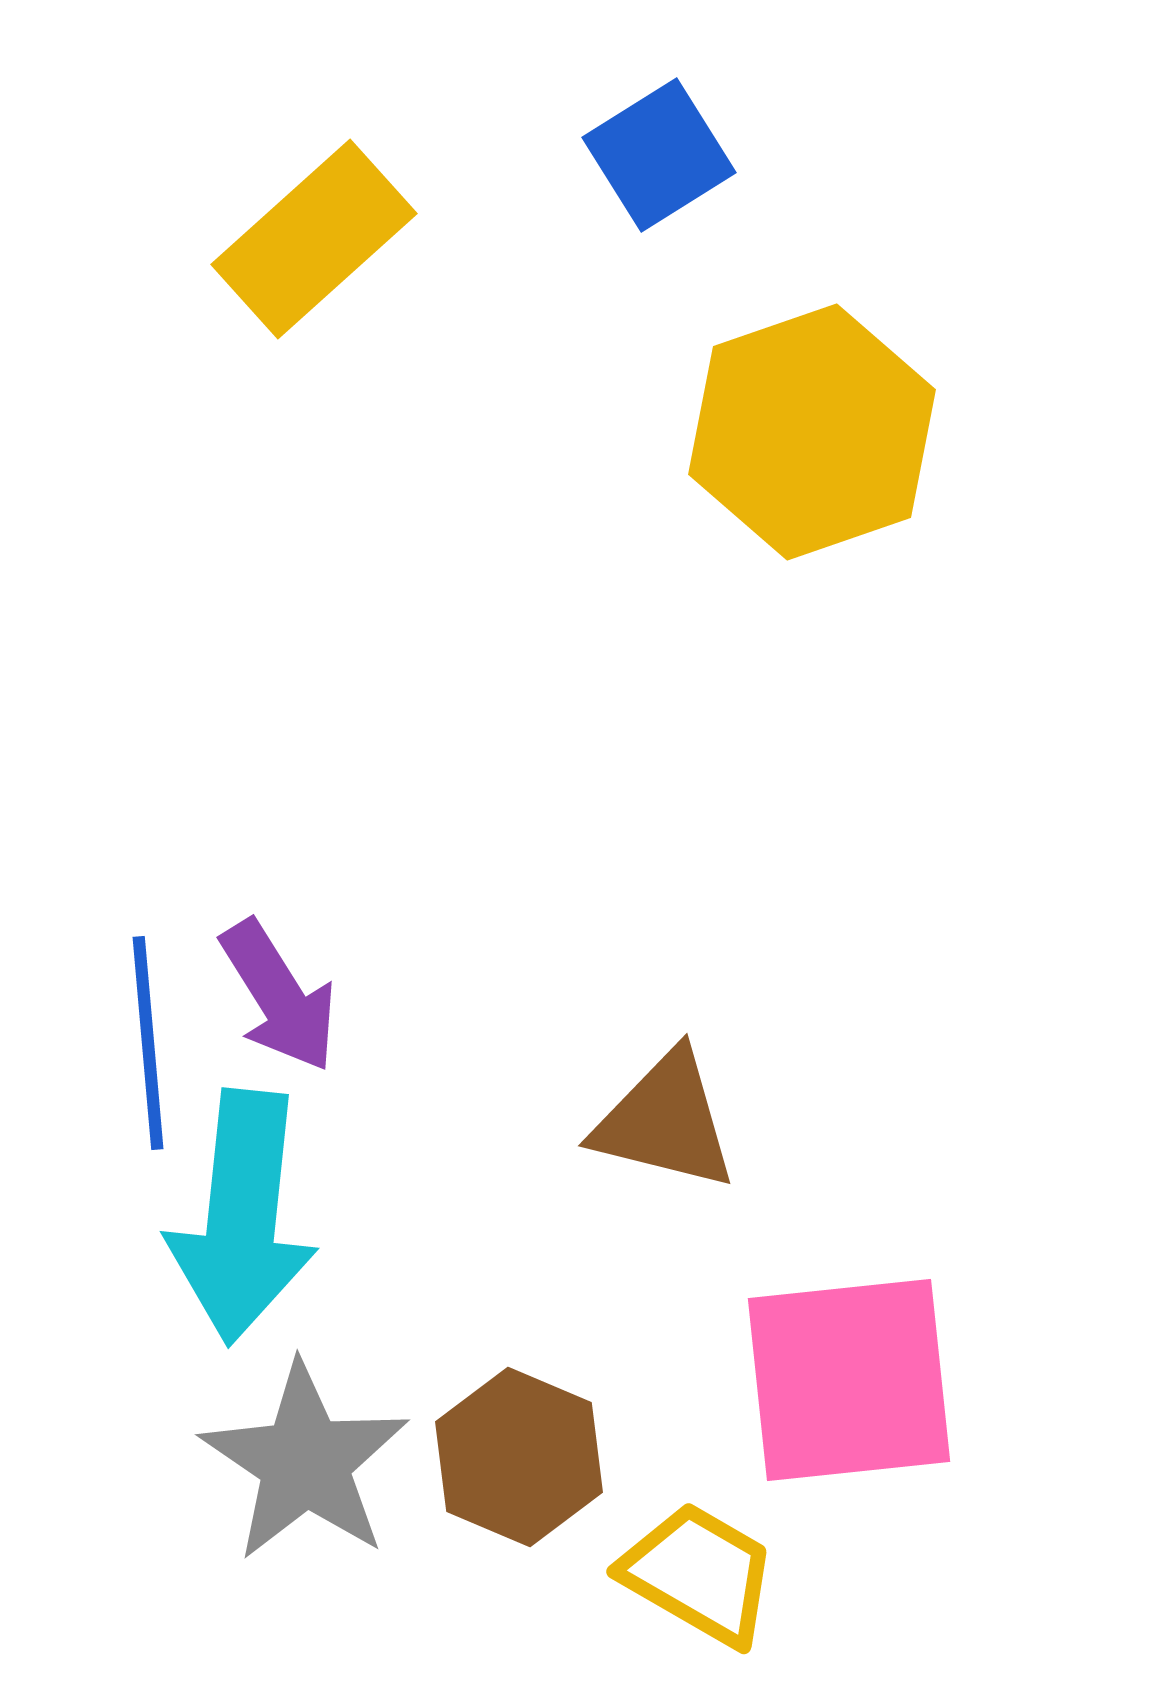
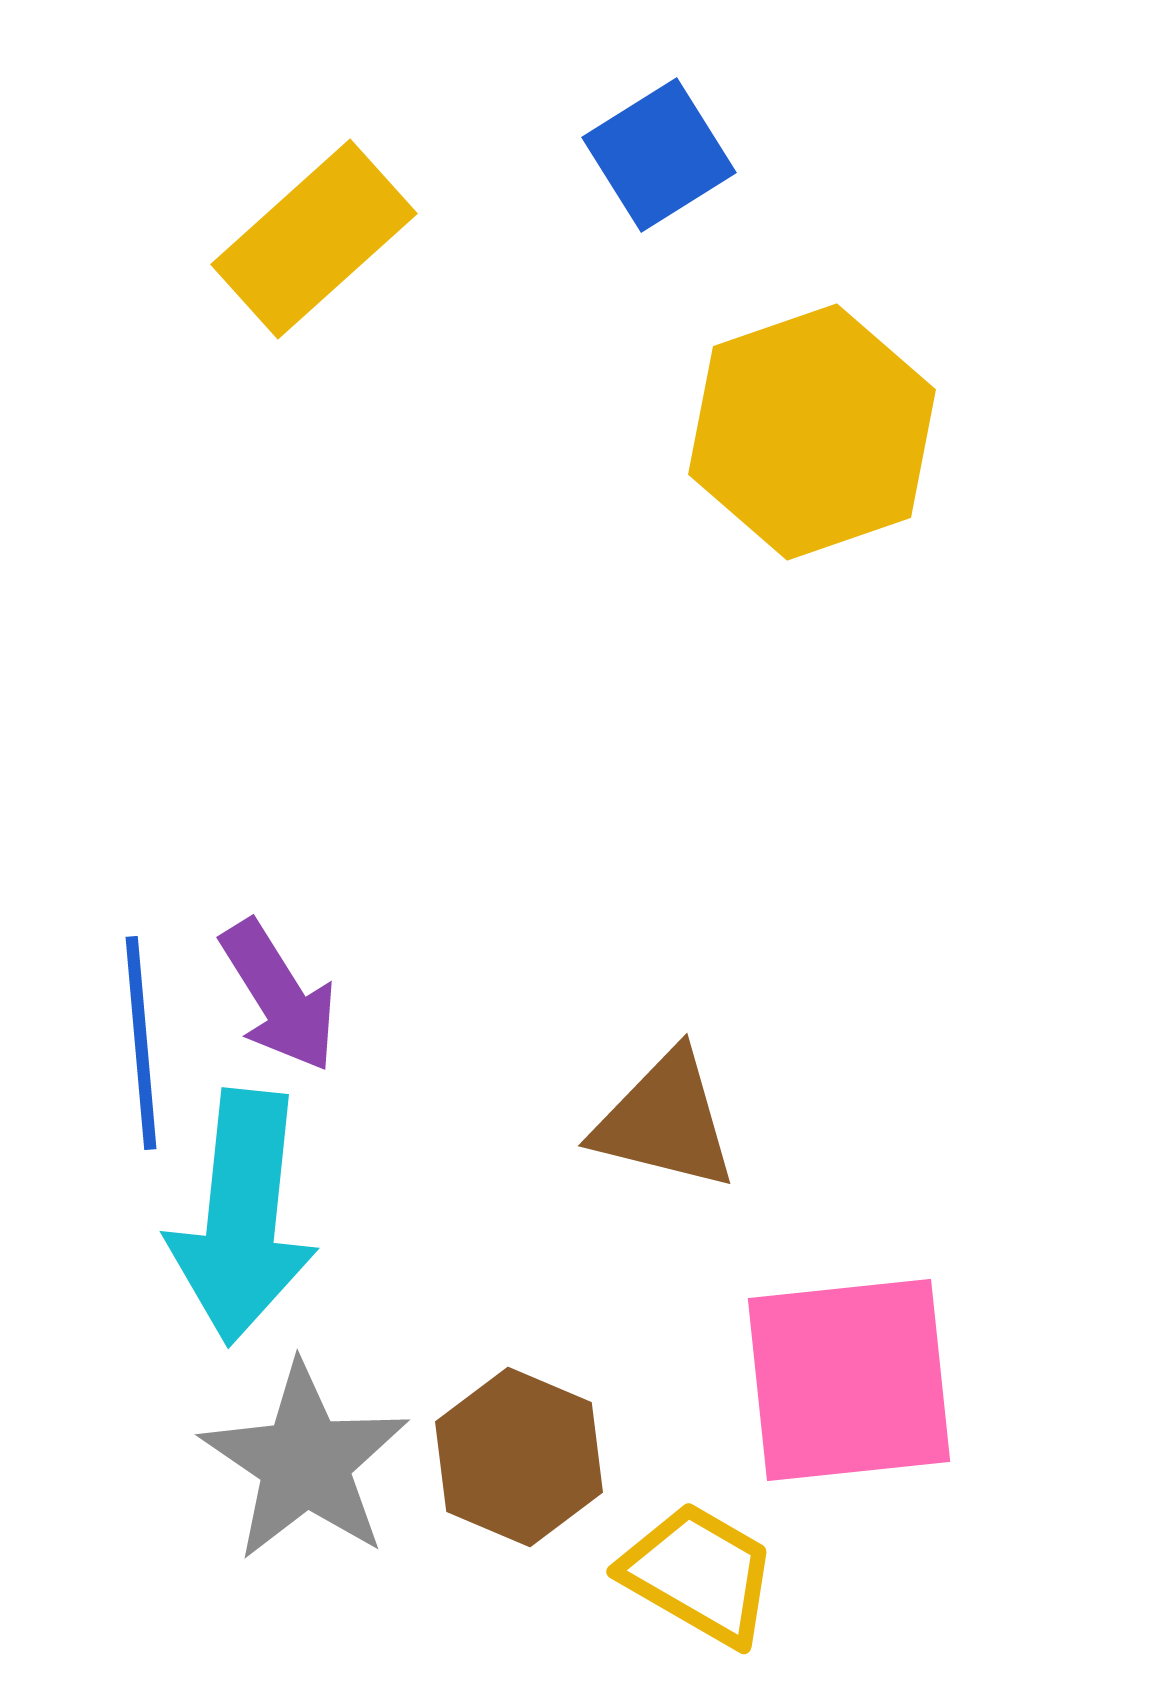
blue line: moved 7 px left
